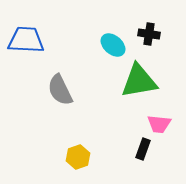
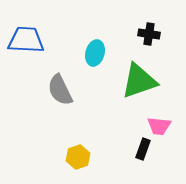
cyan ellipse: moved 18 px left, 8 px down; rotated 65 degrees clockwise
green triangle: rotated 9 degrees counterclockwise
pink trapezoid: moved 2 px down
